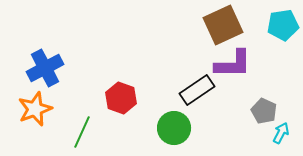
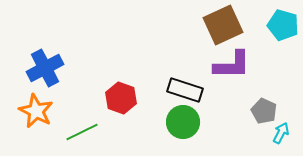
cyan pentagon: rotated 24 degrees clockwise
purple L-shape: moved 1 px left, 1 px down
black rectangle: moved 12 px left; rotated 52 degrees clockwise
orange star: moved 1 px right, 2 px down; rotated 24 degrees counterclockwise
green circle: moved 9 px right, 6 px up
green line: rotated 40 degrees clockwise
